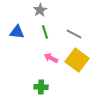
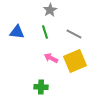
gray star: moved 10 px right
yellow square: moved 2 px left, 1 px down; rotated 30 degrees clockwise
